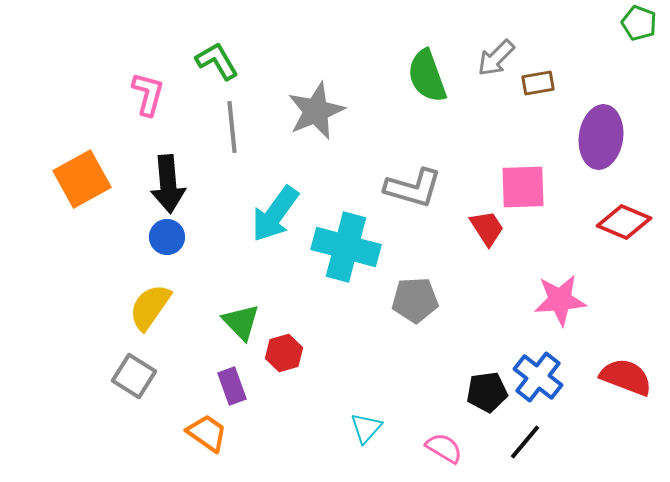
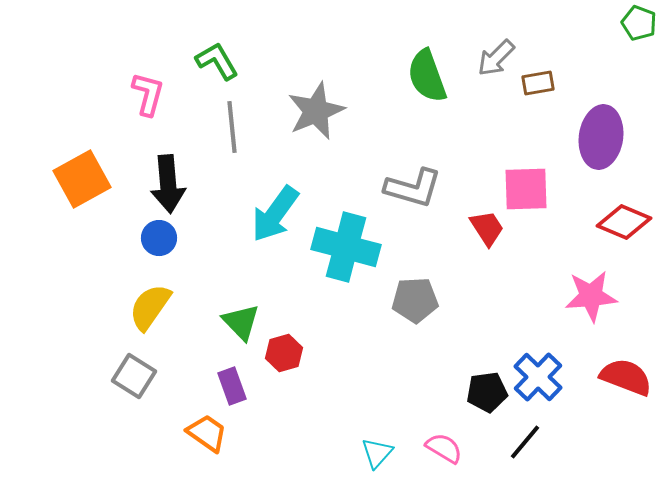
pink square: moved 3 px right, 2 px down
blue circle: moved 8 px left, 1 px down
pink star: moved 31 px right, 4 px up
blue cross: rotated 6 degrees clockwise
cyan triangle: moved 11 px right, 25 px down
